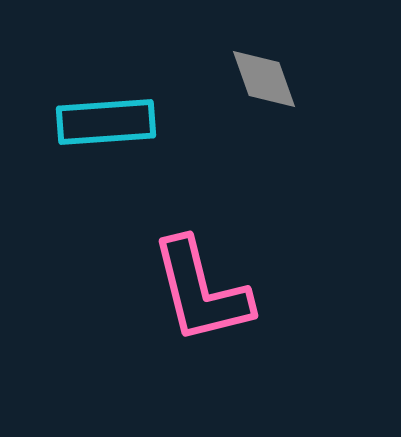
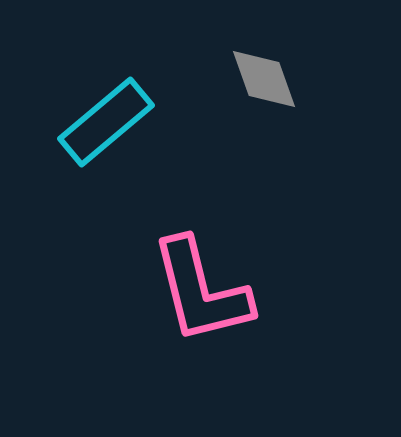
cyan rectangle: rotated 36 degrees counterclockwise
